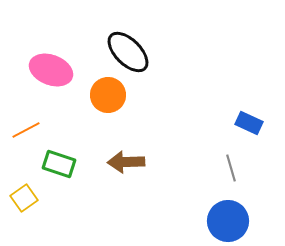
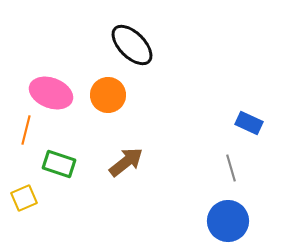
black ellipse: moved 4 px right, 7 px up
pink ellipse: moved 23 px down
orange line: rotated 48 degrees counterclockwise
brown arrow: rotated 144 degrees clockwise
yellow square: rotated 12 degrees clockwise
